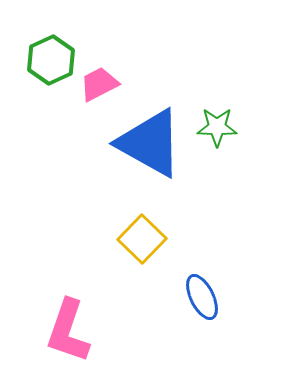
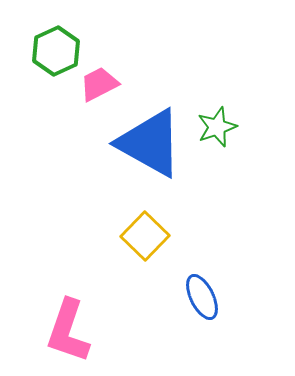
green hexagon: moved 5 px right, 9 px up
green star: rotated 21 degrees counterclockwise
yellow square: moved 3 px right, 3 px up
